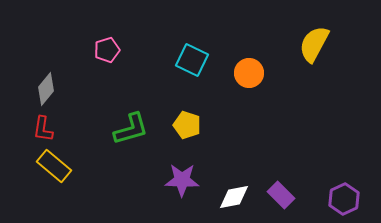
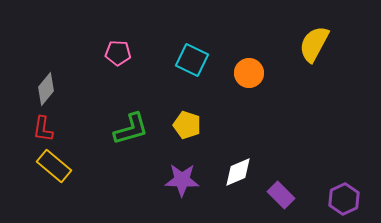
pink pentagon: moved 11 px right, 3 px down; rotated 20 degrees clockwise
white diamond: moved 4 px right, 25 px up; rotated 12 degrees counterclockwise
